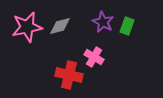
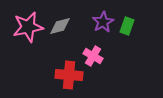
purple star: rotated 15 degrees clockwise
pink star: moved 1 px right
pink cross: moved 1 px left, 1 px up
red cross: rotated 8 degrees counterclockwise
